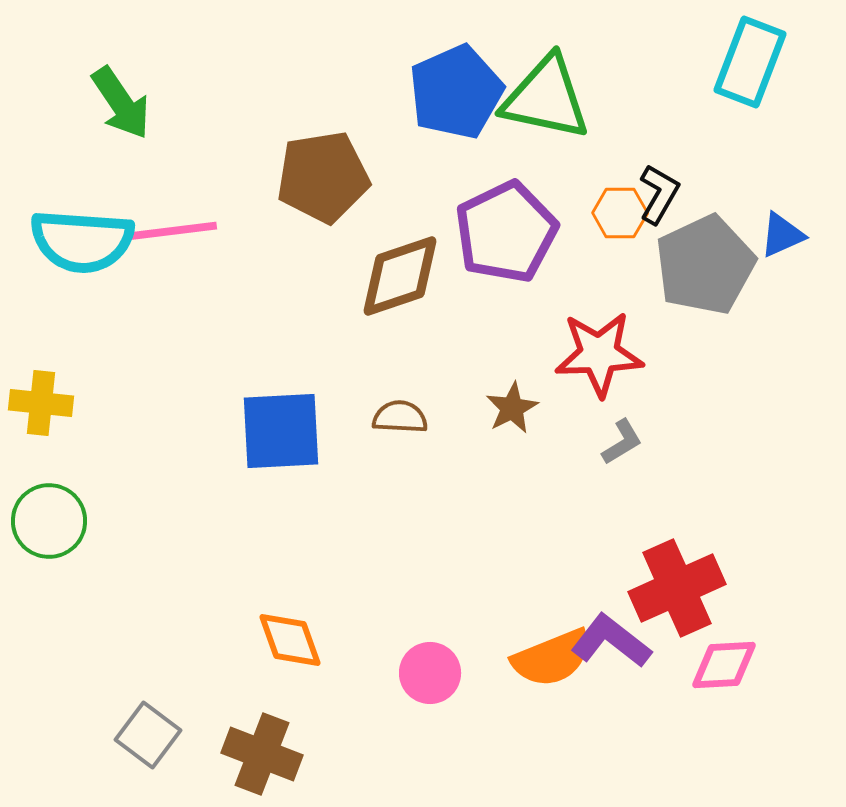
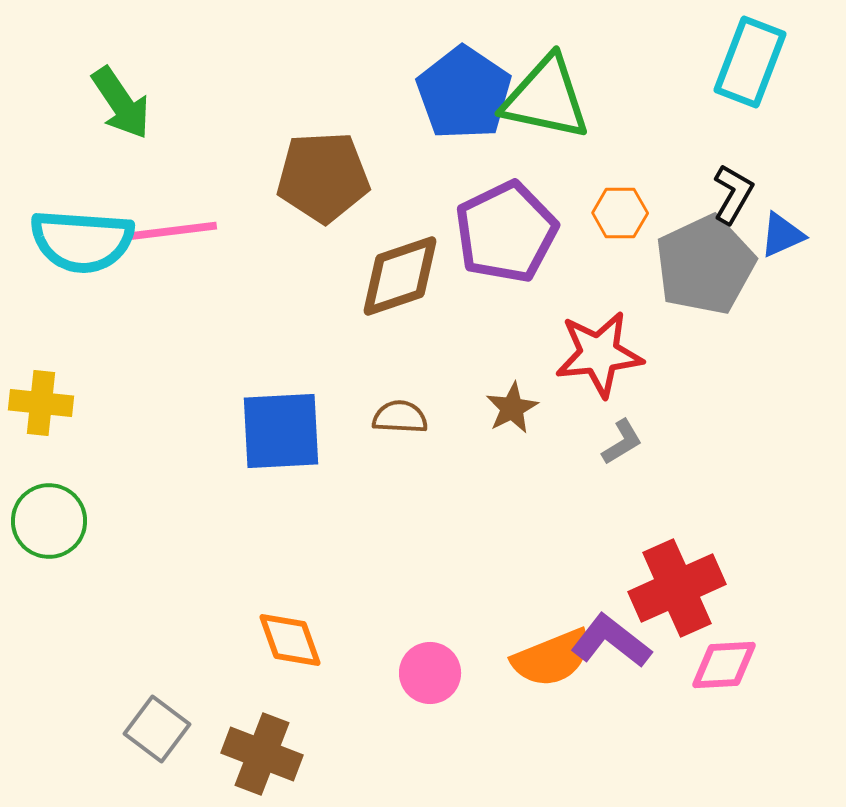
blue pentagon: moved 8 px right, 1 px down; rotated 14 degrees counterclockwise
brown pentagon: rotated 6 degrees clockwise
black L-shape: moved 74 px right
red star: rotated 4 degrees counterclockwise
gray square: moved 9 px right, 6 px up
